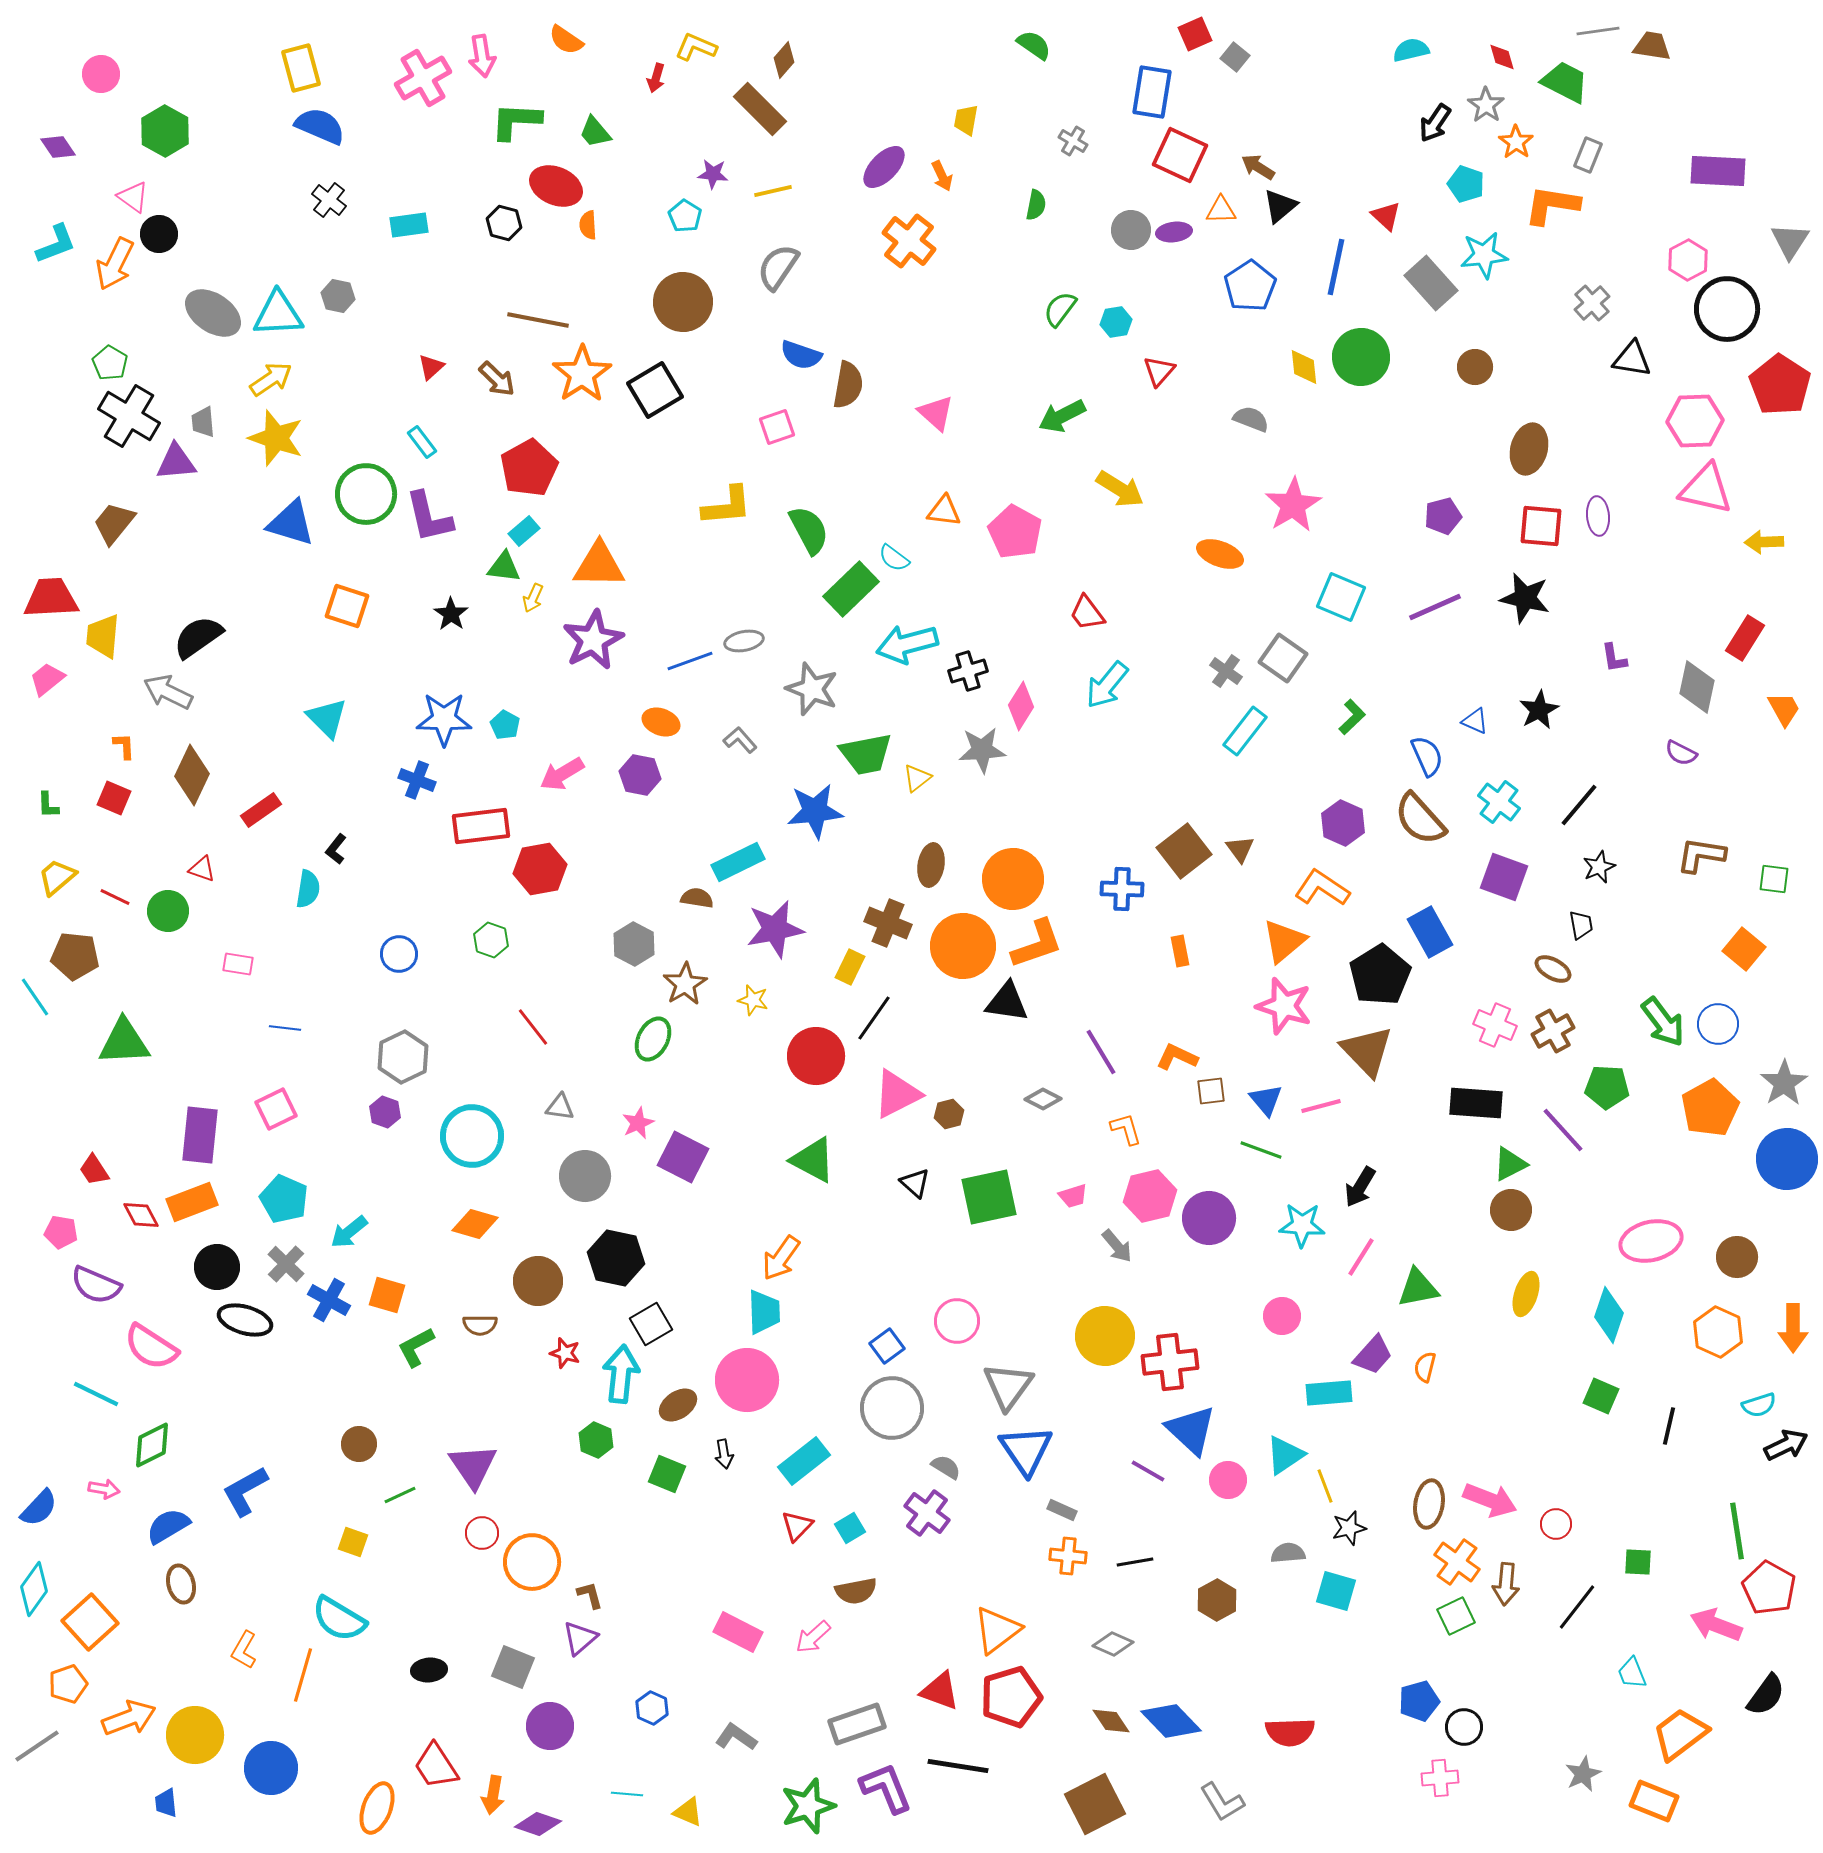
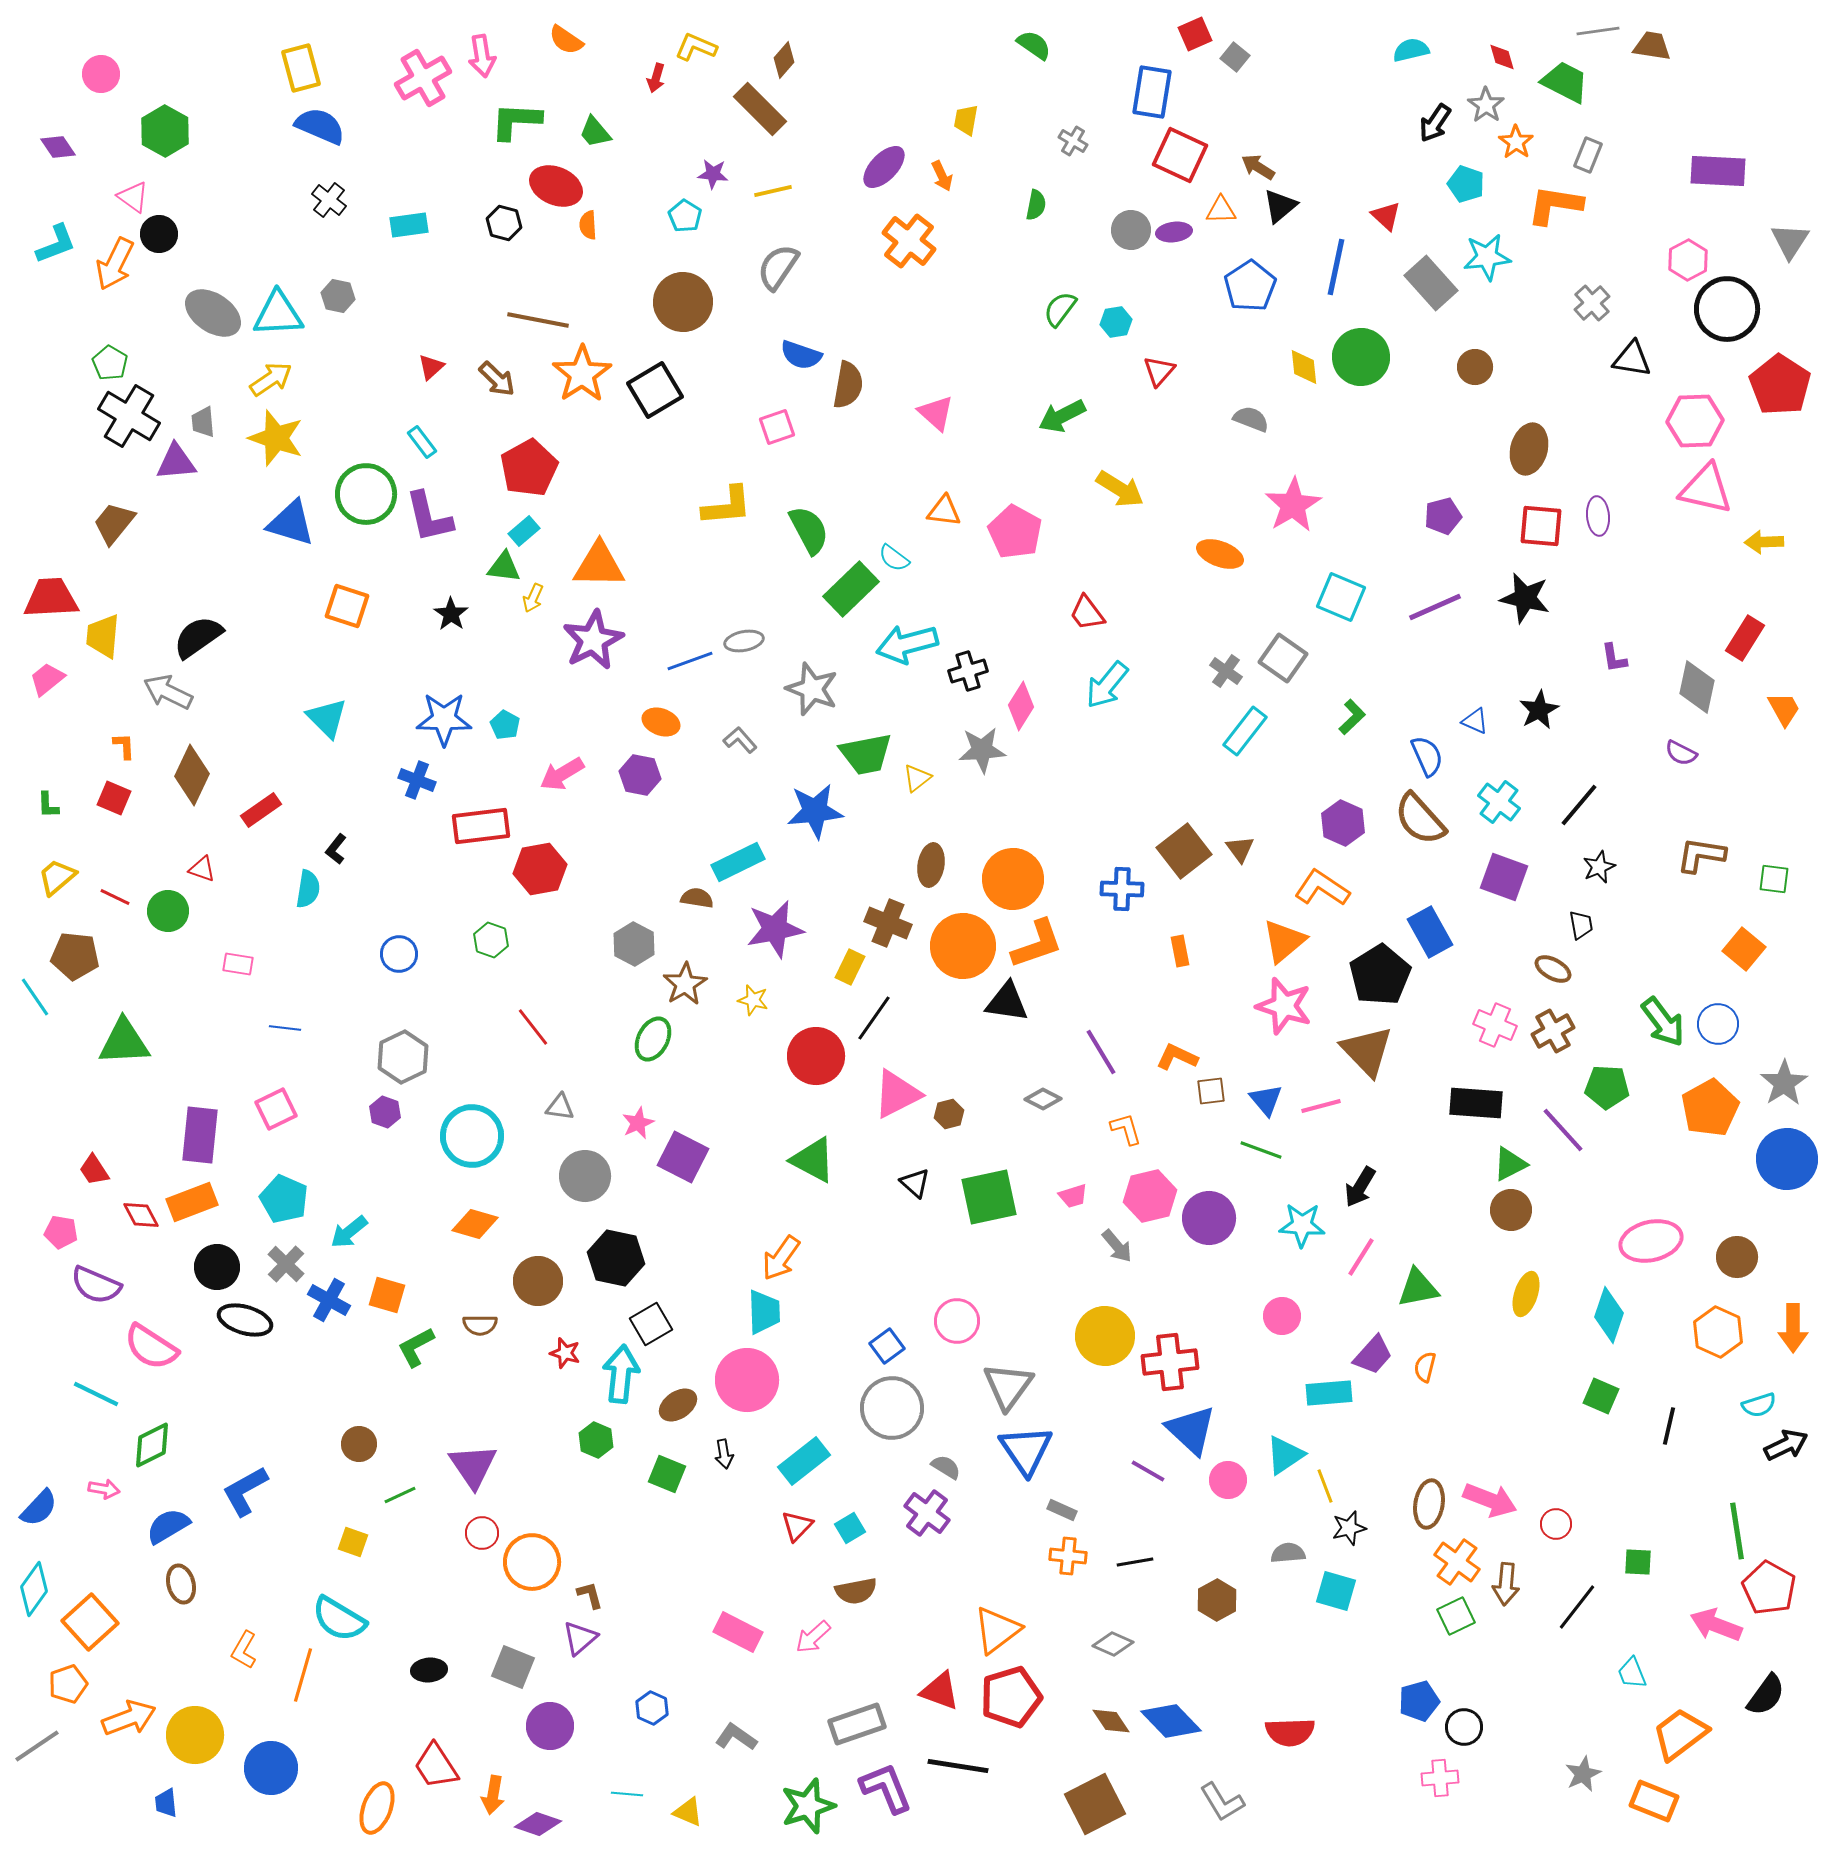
orange L-shape at (1552, 205): moved 3 px right
cyan star at (1484, 255): moved 3 px right, 2 px down
